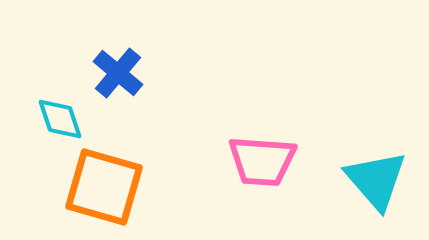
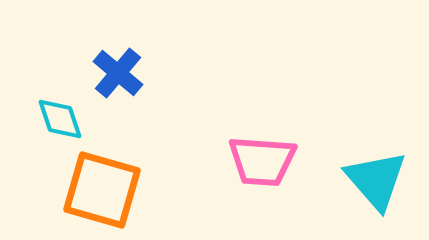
orange square: moved 2 px left, 3 px down
